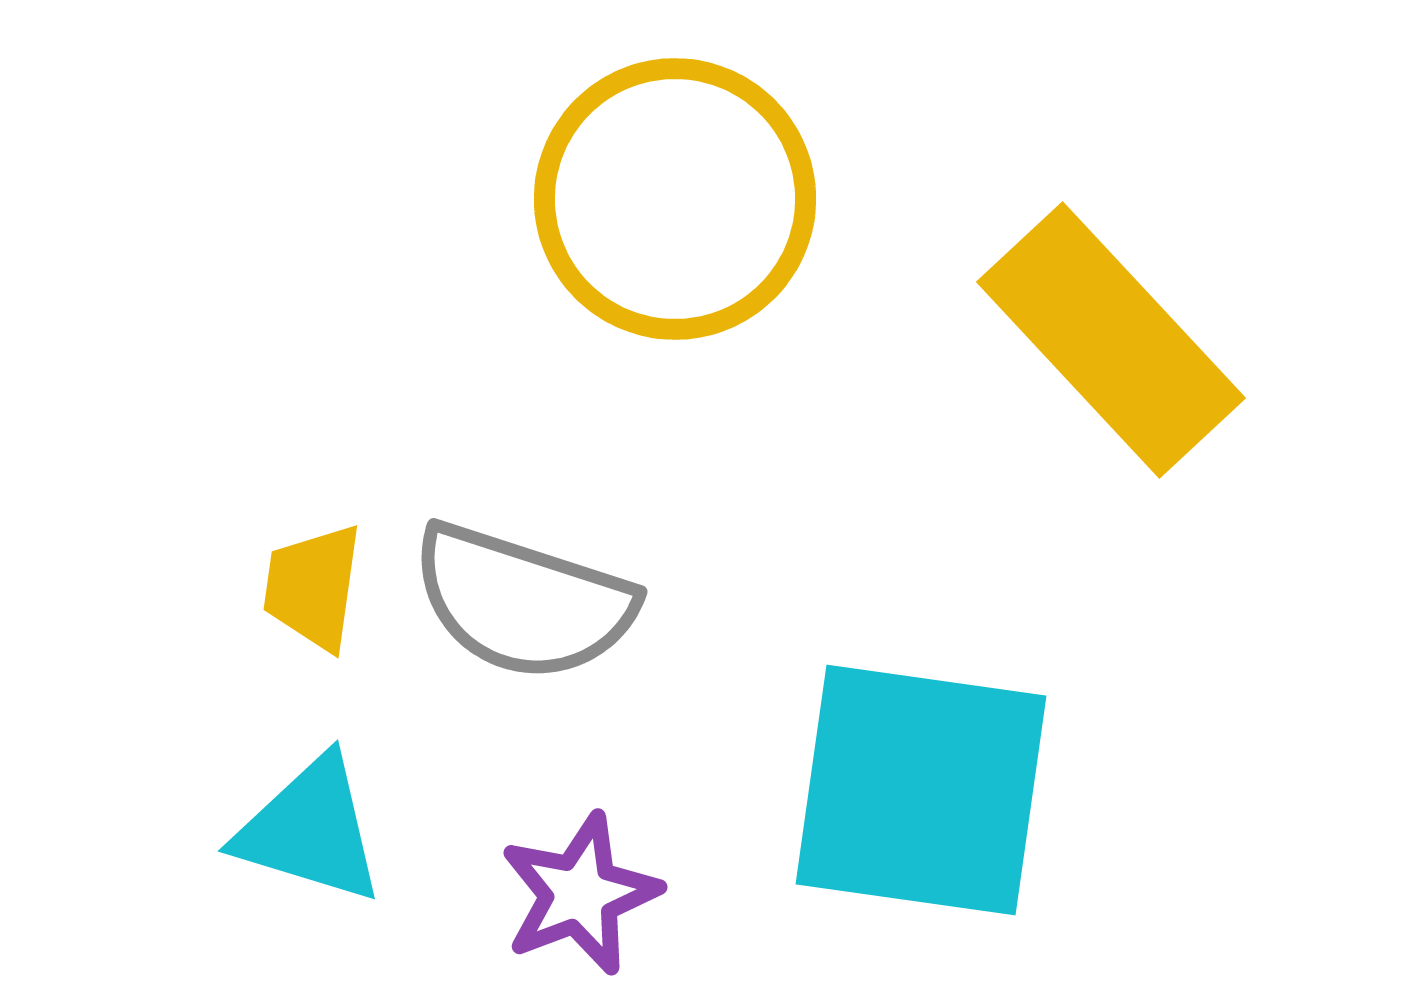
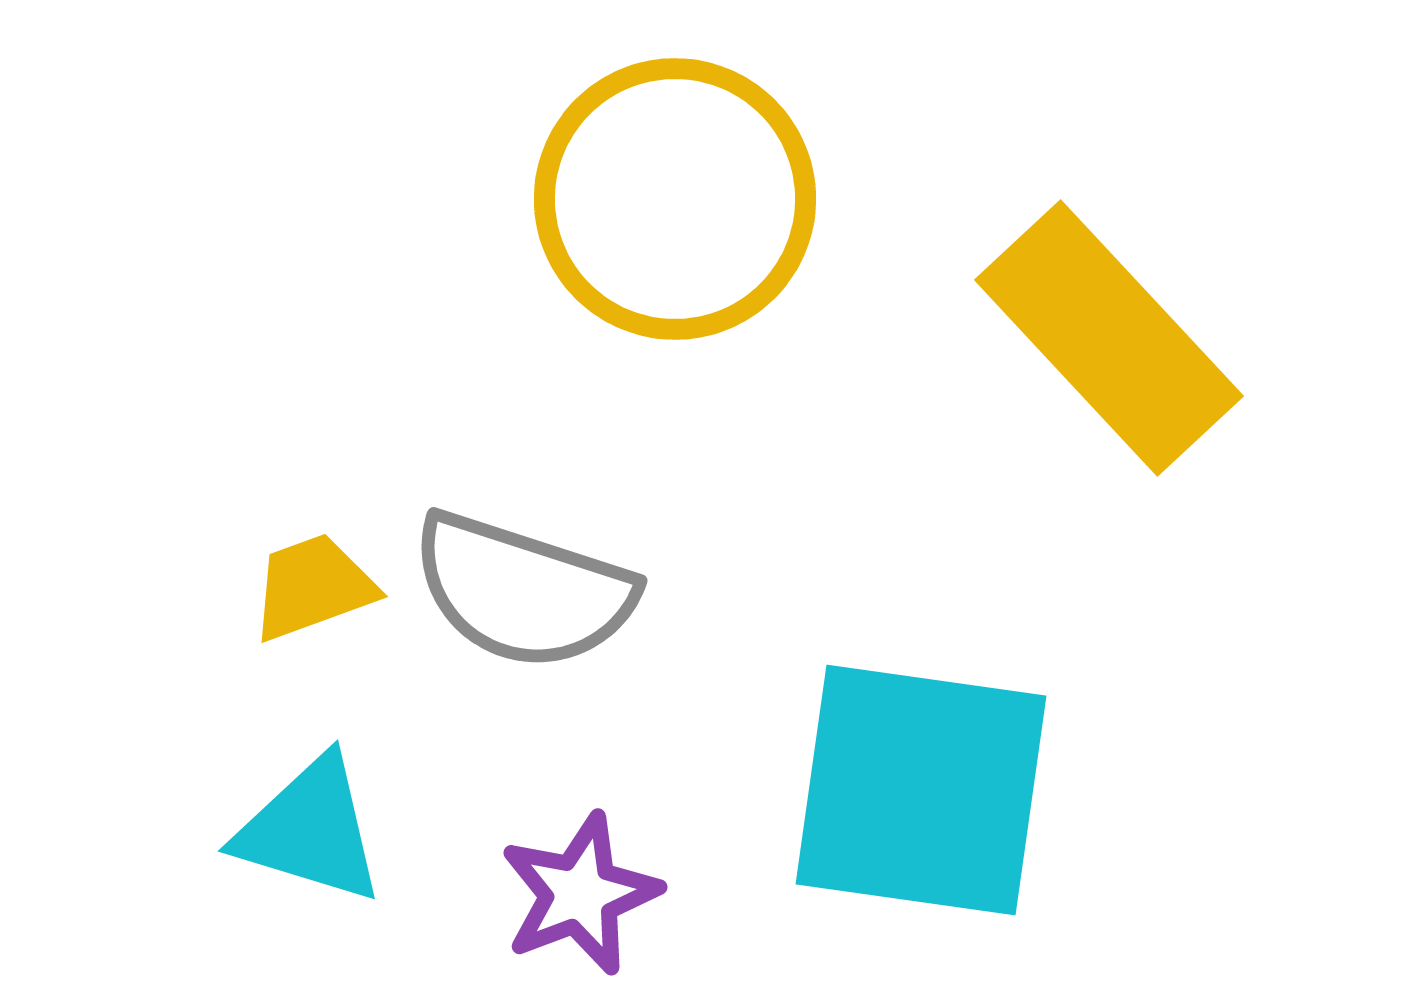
yellow rectangle: moved 2 px left, 2 px up
yellow trapezoid: rotated 62 degrees clockwise
gray semicircle: moved 11 px up
